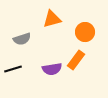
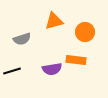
orange triangle: moved 2 px right, 2 px down
orange rectangle: rotated 60 degrees clockwise
black line: moved 1 px left, 2 px down
